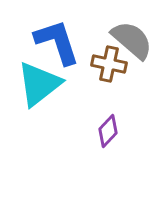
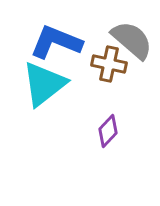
blue L-shape: moved 1 px left; rotated 50 degrees counterclockwise
cyan triangle: moved 5 px right
